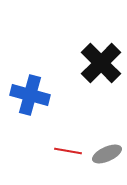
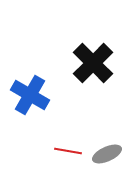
black cross: moved 8 px left
blue cross: rotated 15 degrees clockwise
